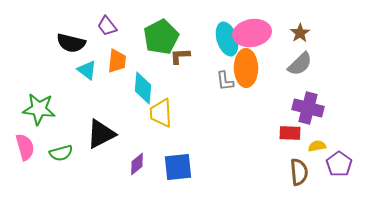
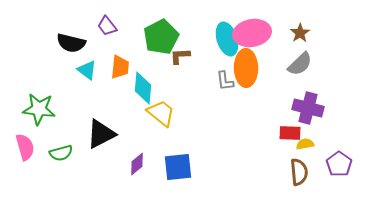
orange trapezoid: moved 3 px right, 6 px down
yellow trapezoid: rotated 132 degrees clockwise
yellow semicircle: moved 12 px left, 2 px up
